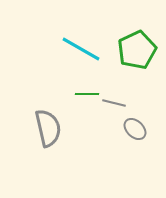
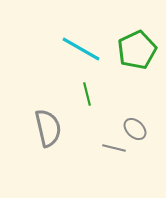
green line: rotated 75 degrees clockwise
gray line: moved 45 px down
